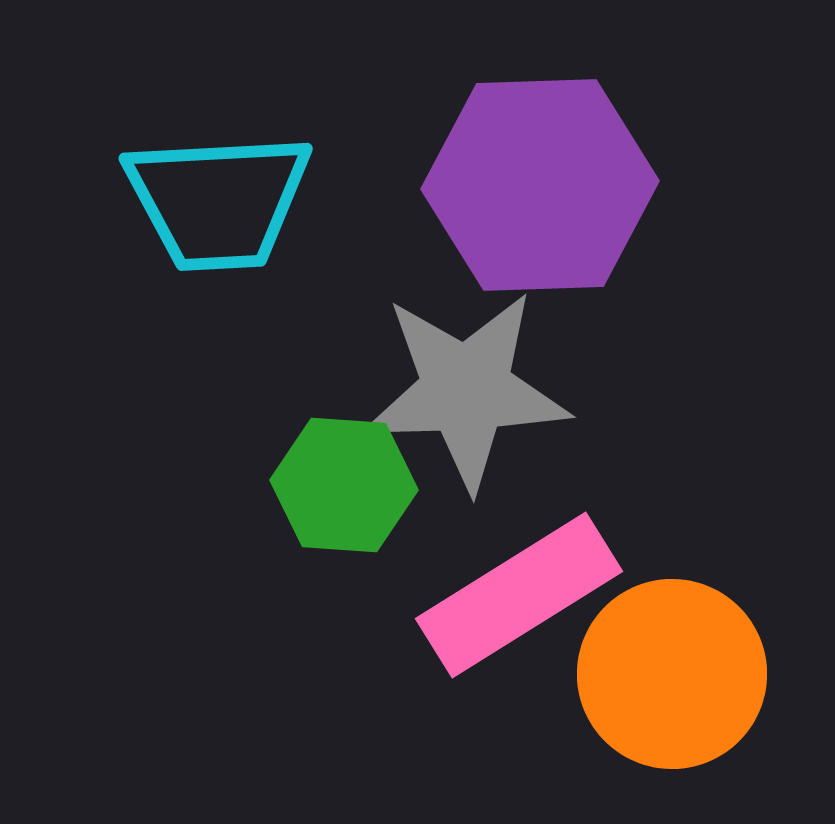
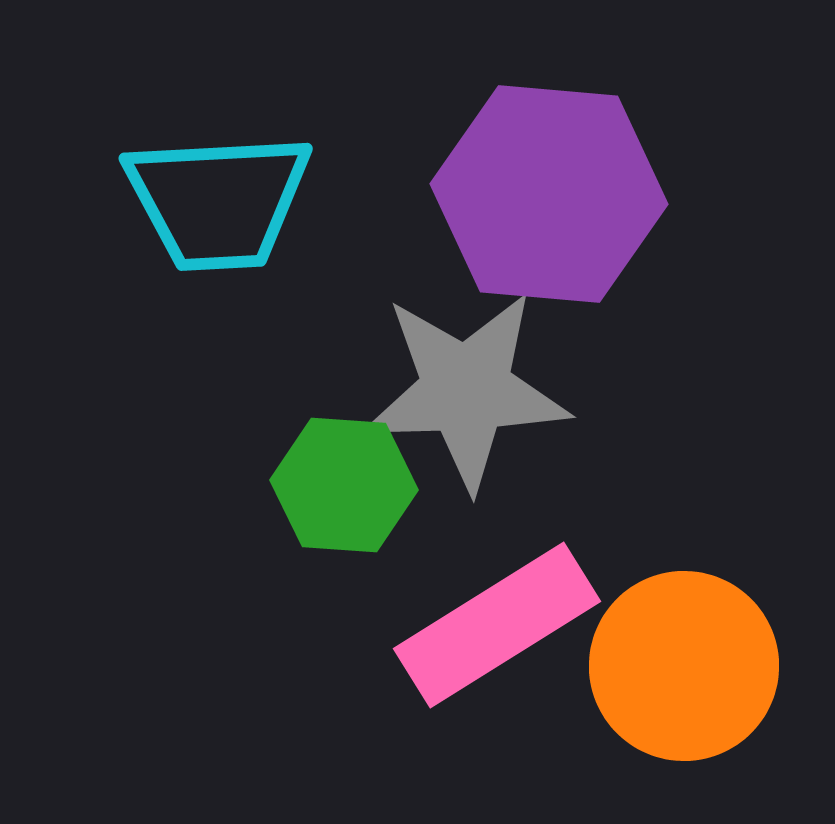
purple hexagon: moved 9 px right, 9 px down; rotated 7 degrees clockwise
pink rectangle: moved 22 px left, 30 px down
orange circle: moved 12 px right, 8 px up
